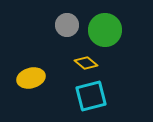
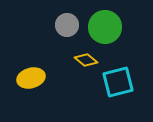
green circle: moved 3 px up
yellow diamond: moved 3 px up
cyan square: moved 27 px right, 14 px up
